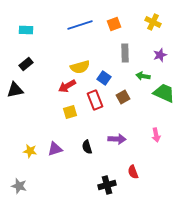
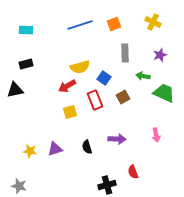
black rectangle: rotated 24 degrees clockwise
